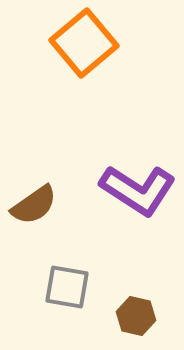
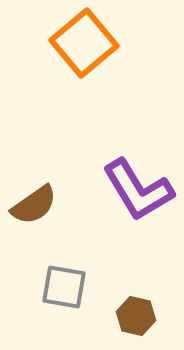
purple L-shape: rotated 26 degrees clockwise
gray square: moved 3 px left
